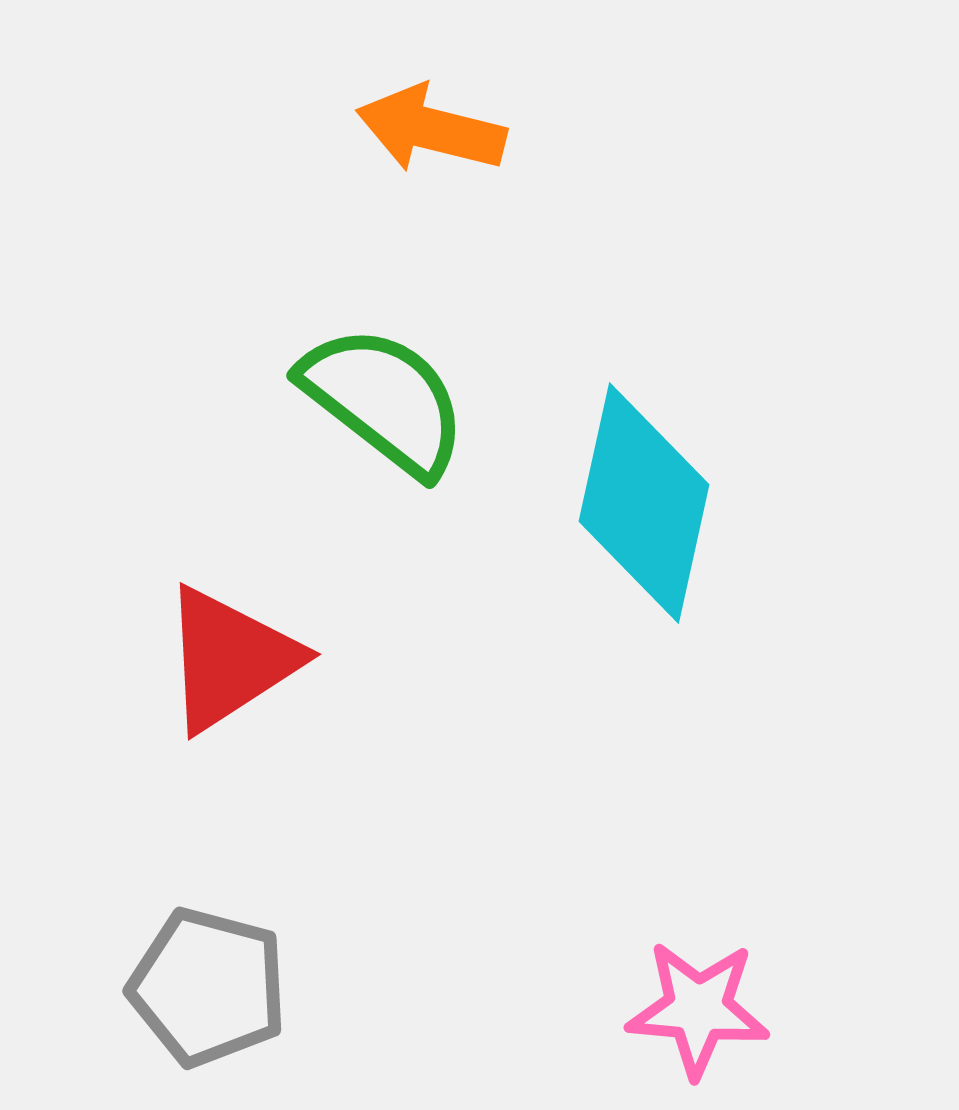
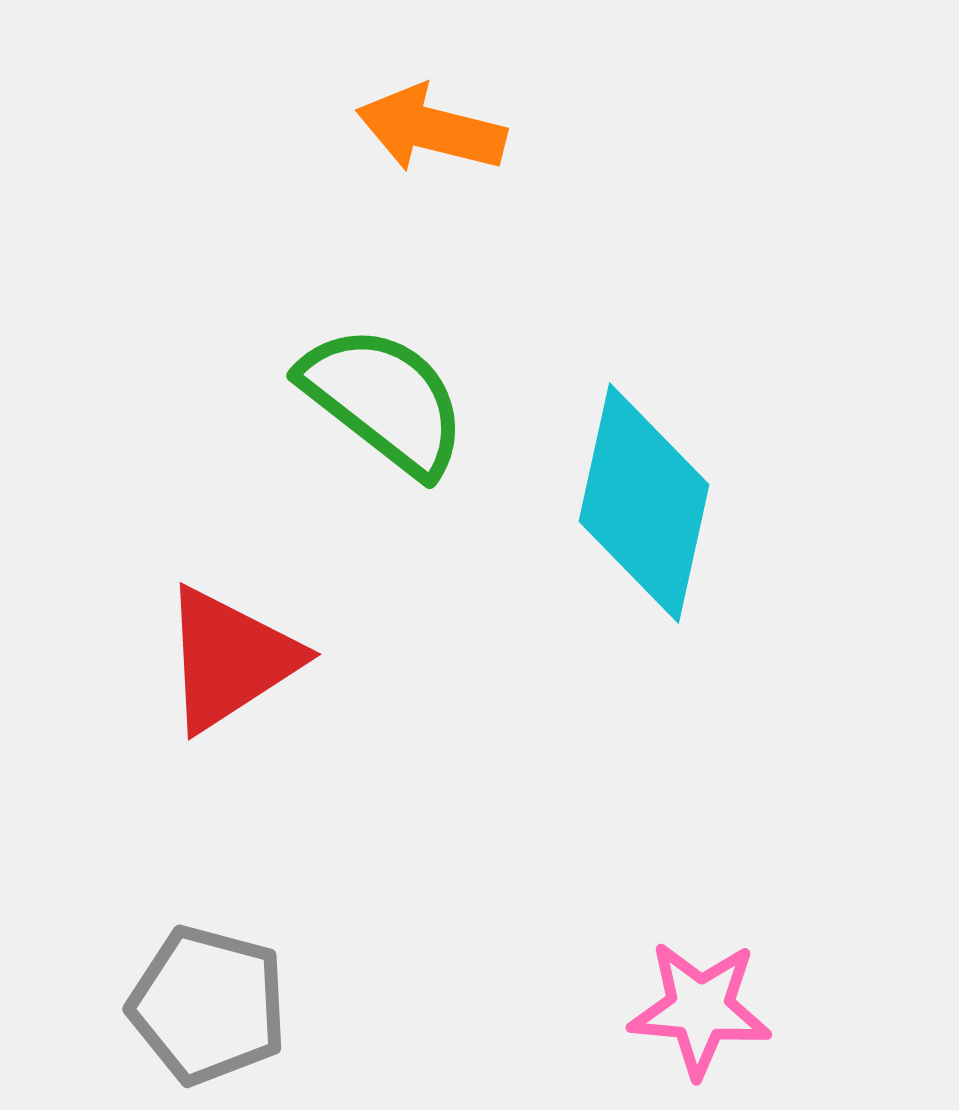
gray pentagon: moved 18 px down
pink star: moved 2 px right
